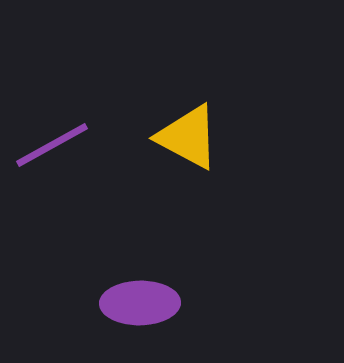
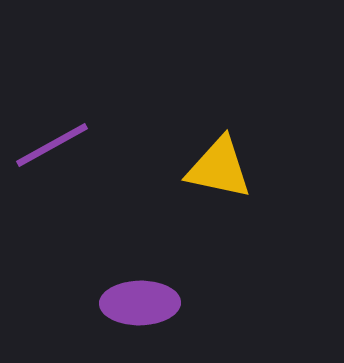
yellow triangle: moved 31 px right, 31 px down; rotated 16 degrees counterclockwise
